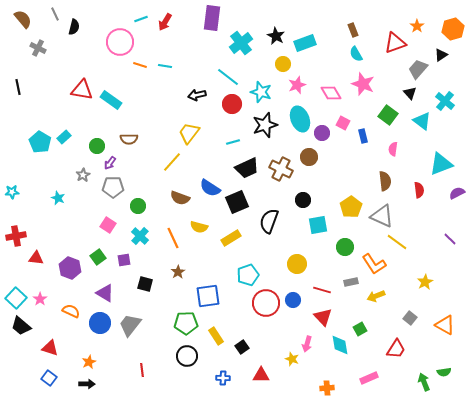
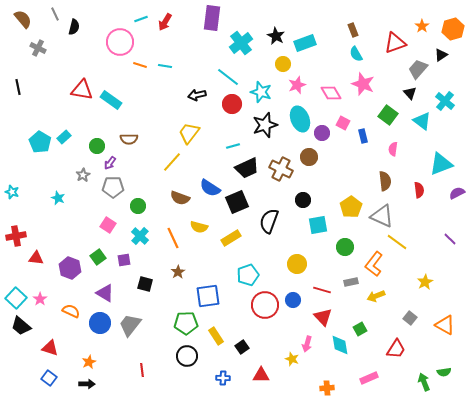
orange star at (417, 26): moved 5 px right
cyan line at (233, 142): moved 4 px down
cyan star at (12, 192): rotated 24 degrees clockwise
orange L-shape at (374, 264): rotated 70 degrees clockwise
red circle at (266, 303): moved 1 px left, 2 px down
